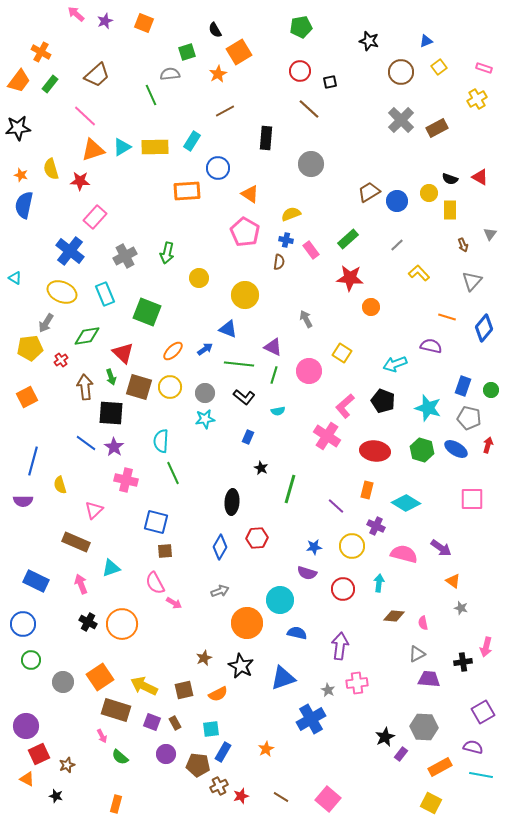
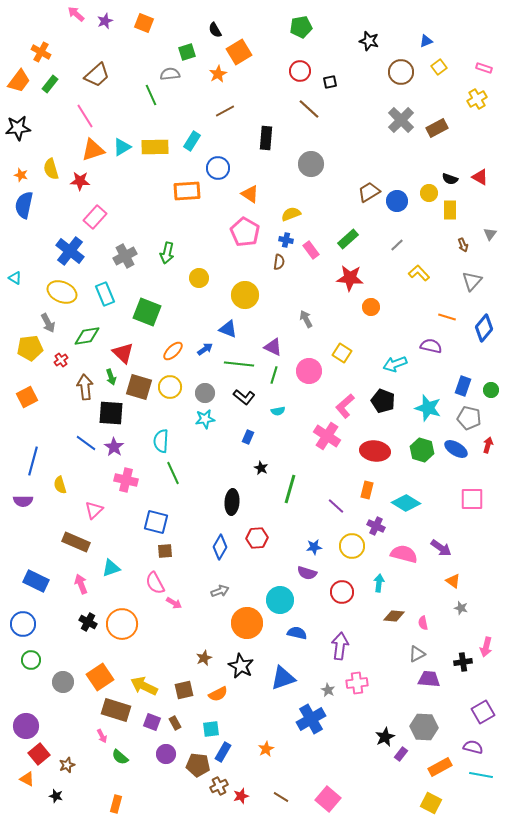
pink line at (85, 116): rotated 15 degrees clockwise
gray arrow at (46, 323): moved 2 px right; rotated 60 degrees counterclockwise
red circle at (343, 589): moved 1 px left, 3 px down
red square at (39, 754): rotated 15 degrees counterclockwise
